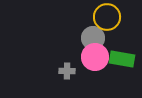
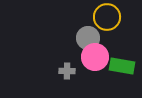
gray circle: moved 5 px left
green rectangle: moved 7 px down
